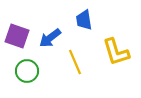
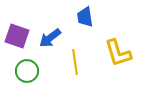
blue trapezoid: moved 1 px right, 3 px up
yellow L-shape: moved 2 px right, 1 px down
yellow line: rotated 15 degrees clockwise
